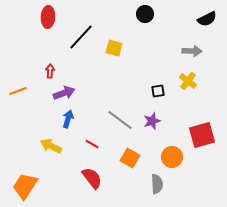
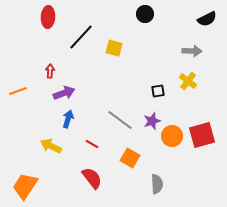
orange circle: moved 21 px up
